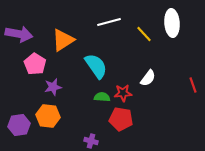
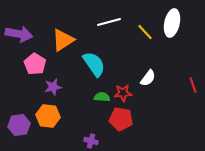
white ellipse: rotated 16 degrees clockwise
yellow line: moved 1 px right, 2 px up
cyan semicircle: moved 2 px left, 2 px up
